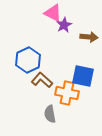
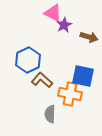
brown arrow: rotated 12 degrees clockwise
orange cross: moved 3 px right, 1 px down
gray semicircle: rotated 12 degrees clockwise
